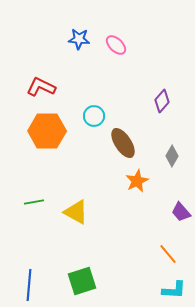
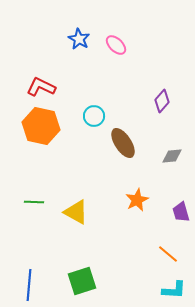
blue star: rotated 25 degrees clockwise
orange hexagon: moved 6 px left, 5 px up; rotated 12 degrees clockwise
gray diamond: rotated 55 degrees clockwise
orange star: moved 19 px down
green line: rotated 12 degrees clockwise
purple trapezoid: rotated 25 degrees clockwise
orange line: rotated 10 degrees counterclockwise
